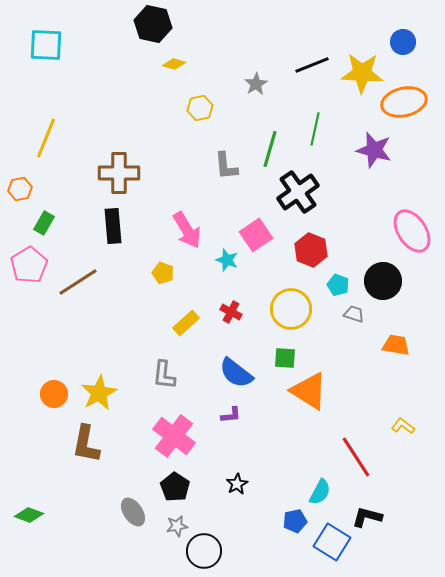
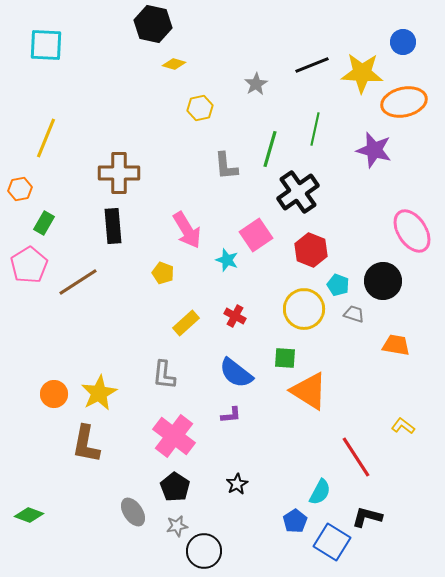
yellow circle at (291, 309): moved 13 px right
red cross at (231, 312): moved 4 px right, 4 px down
blue pentagon at (295, 521): rotated 20 degrees counterclockwise
